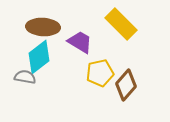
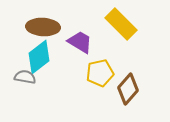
brown diamond: moved 2 px right, 4 px down
